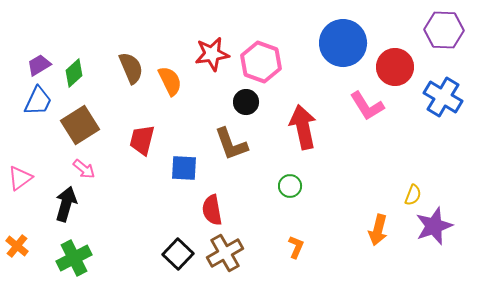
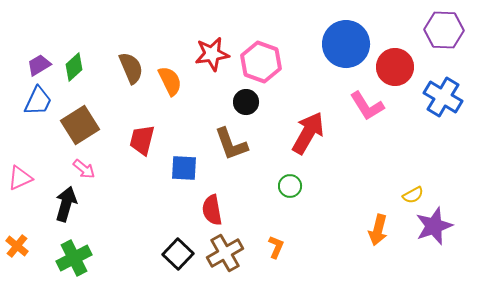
blue circle: moved 3 px right, 1 px down
green diamond: moved 6 px up
red arrow: moved 5 px right, 6 px down; rotated 42 degrees clockwise
pink triangle: rotated 12 degrees clockwise
yellow semicircle: rotated 40 degrees clockwise
orange L-shape: moved 20 px left
